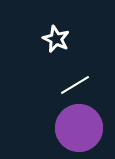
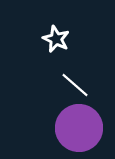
white line: rotated 72 degrees clockwise
